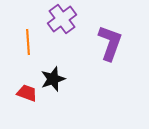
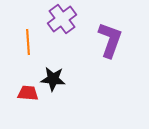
purple L-shape: moved 3 px up
black star: rotated 25 degrees clockwise
red trapezoid: moved 1 px right; rotated 15 degrees counterclockwise
